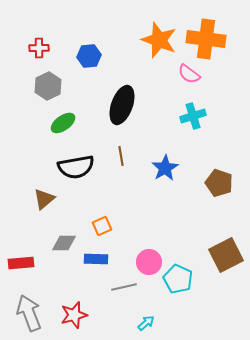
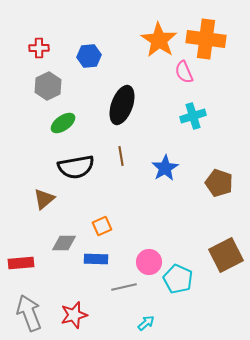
orange star: rotated 12 degrees clockwise
pink semicircle: moved 5 px left, 2 px up; rotated 30 degrees clockwise
